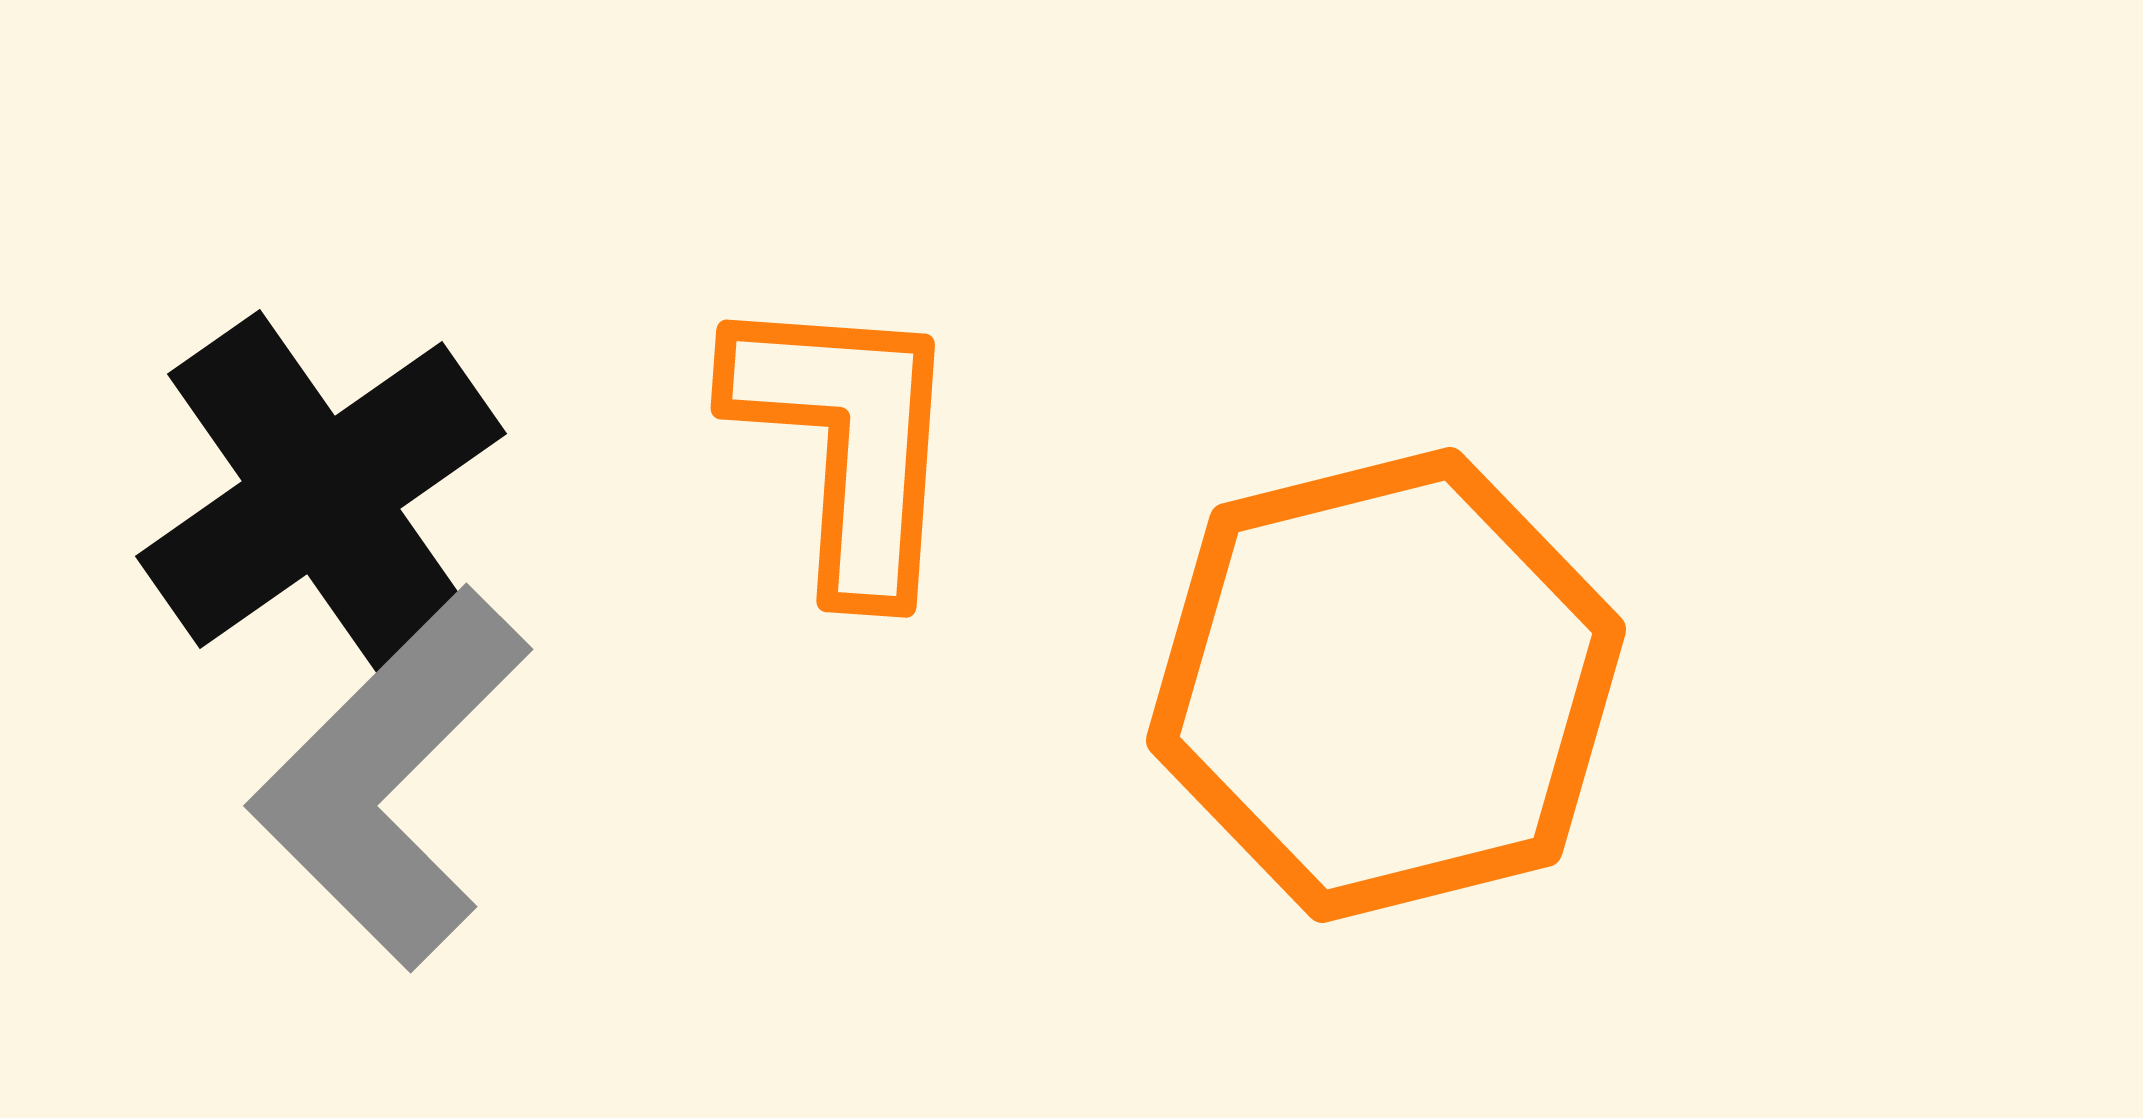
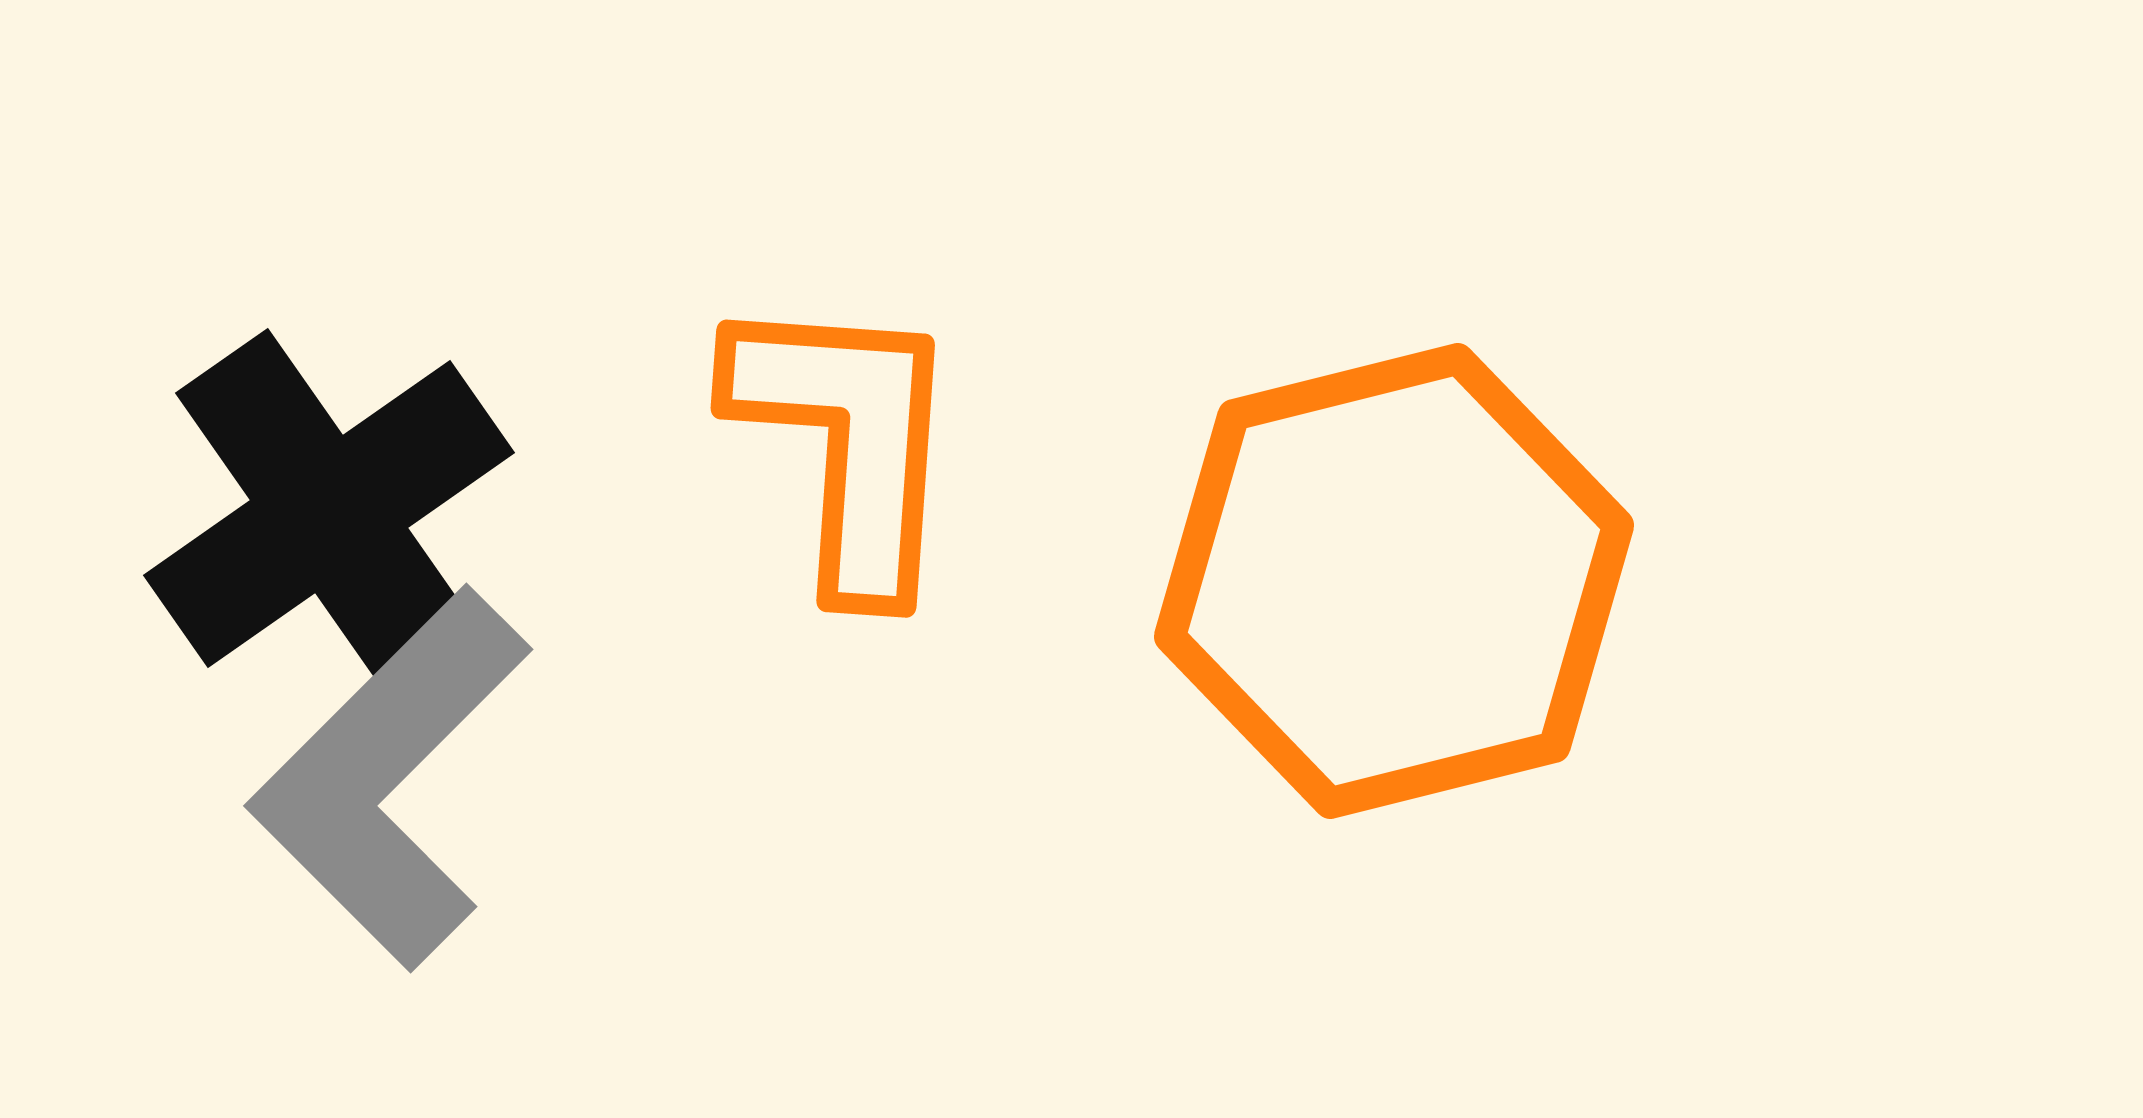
black cross: moved 8 px right, 19 px down
orange hexagon: moved 8 px right, 104 px up
